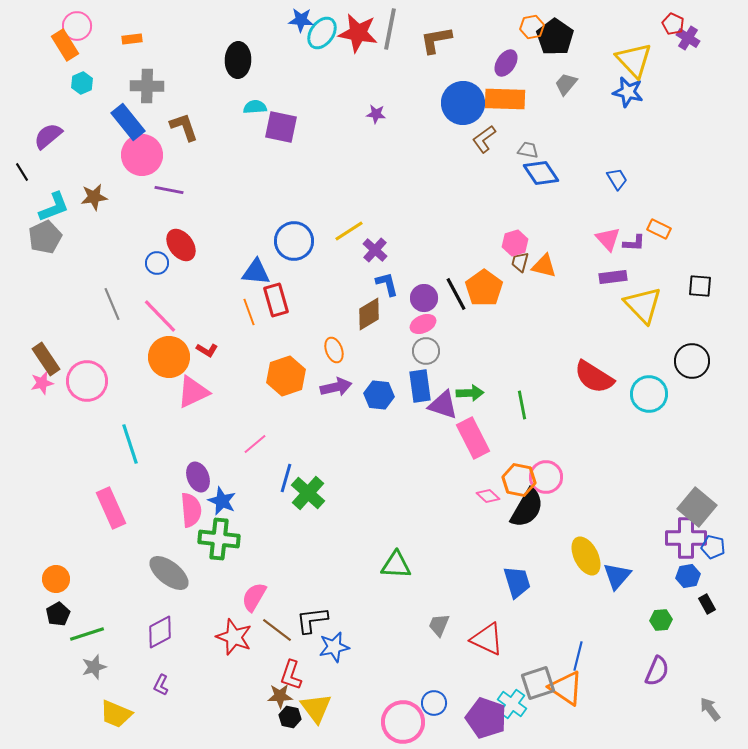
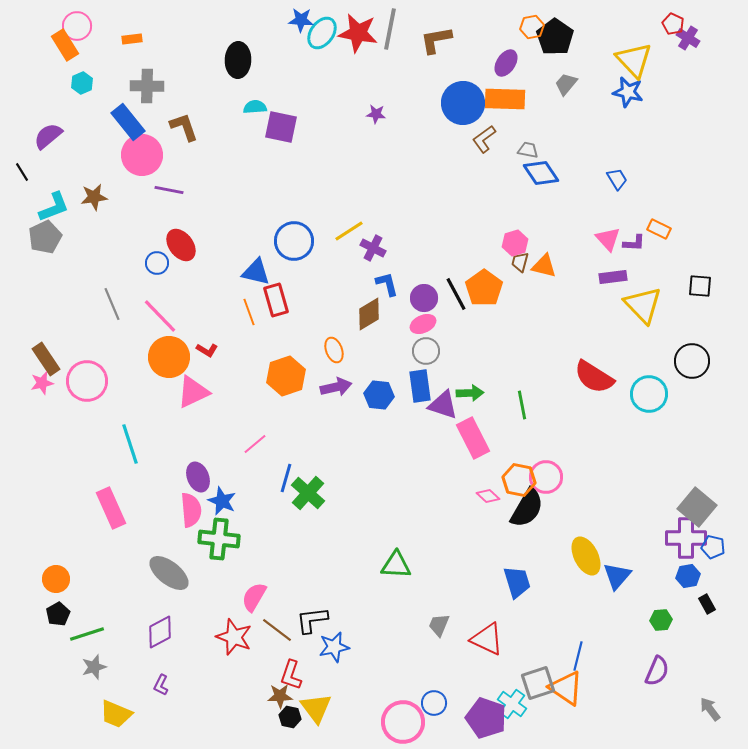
purple cross at (375, 250): moved 2 px left, 2 px up; rotated 15 degrees counterclockwise
blue triangle at (256, 272): rotated 8 degrees clockwise
